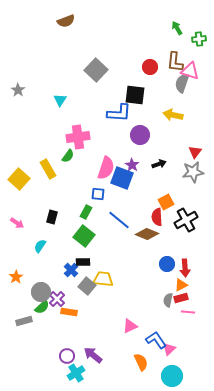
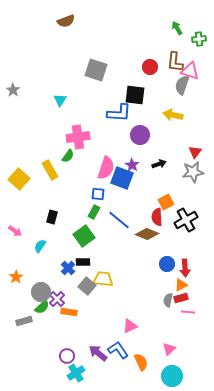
gray square at (96, 70): rotated 25 degrees counterclockwise
gray semicircle at (182, 83): moved 2 px down
gray star at (18, 90): moved 5 px left
yellow rectangle at (48, 169): moved 2 px right, 1 px down
green rectangle at (86, 212): moved 8 px right
pink arrow at (17, 223): moved 2 px left, 8 px down
green square at (84, 236): rotated 15 degrees clockwise
blue cross at (71, 270): moved 3 px left, 2 px up
blue L-shape at (156, 340): moved 38 px left, 10 px down
purple arrow at (93, 355): moved 5 px right, 2 px up
